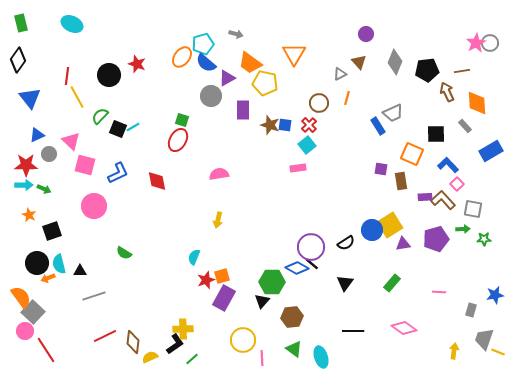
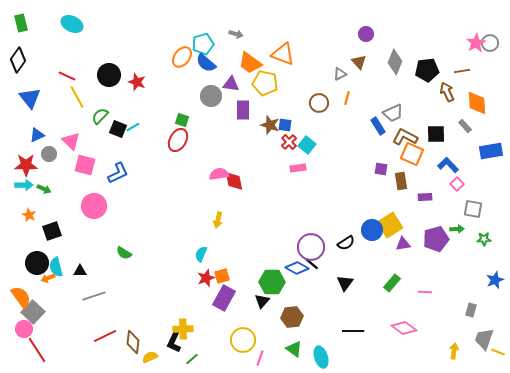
orange triangle at (294, 54): moved 11 px left; rotated 40 degrees counterclockwise
red star at (137, 64): moved 18 px down
red line at (67, 76): rotated 72 degrees counterclockwise
purple triangle at (227, 78): moved 4 px right, 6 px down; rotated 36 degrees clockwise
red cross at (309, 125): moved 20 px left, 17 px down
cyan square at (307, 145): rotated 12 degrees counterclockwise
blue rectangle at (491, 151): rotated 20 degrees clockwise
red diamond at (157, 181): moved 77 px right
brown L-shape at (443, 200): moved 38 px left, 63 px up; rotated 20 degrees counterclockwise
green arrow at (463, 229): moved 6 px left
cyan semicircle at (194, 257): moved 7 px right, 3 px up
cyan semicircle at (59, 264): moved 3 px left, 3 px down
red star at (206, 280): moved 2 px up
pink line at (439, 292): moved 14 px left
blue star at (495, 295): moved 15 px up; rotated 12 degrees counterclockwise
pink circle at (25, 331): moved 1 px left, 2 px up
black L-shape at (175, 344): moved 1 px left, 2 px up; rotated 150 degrees clockwise
red line at (46, 350): moved 9 px left
pink line at (262, 358): moved 2 px left; rotated 21 degrees clockwise
